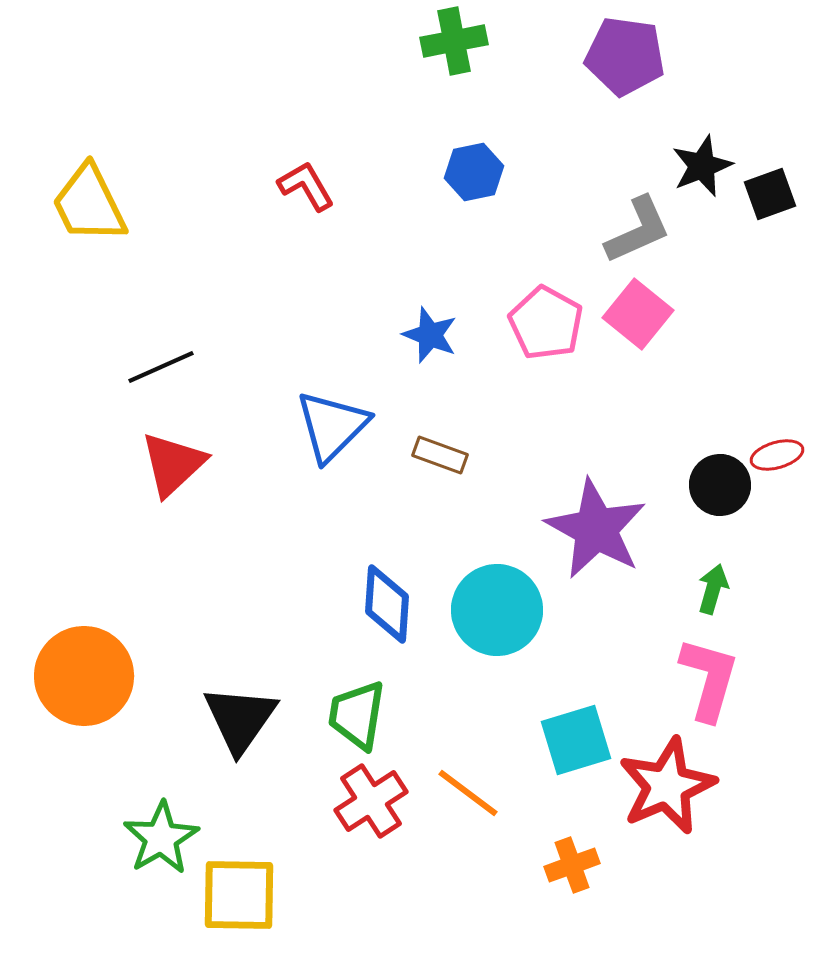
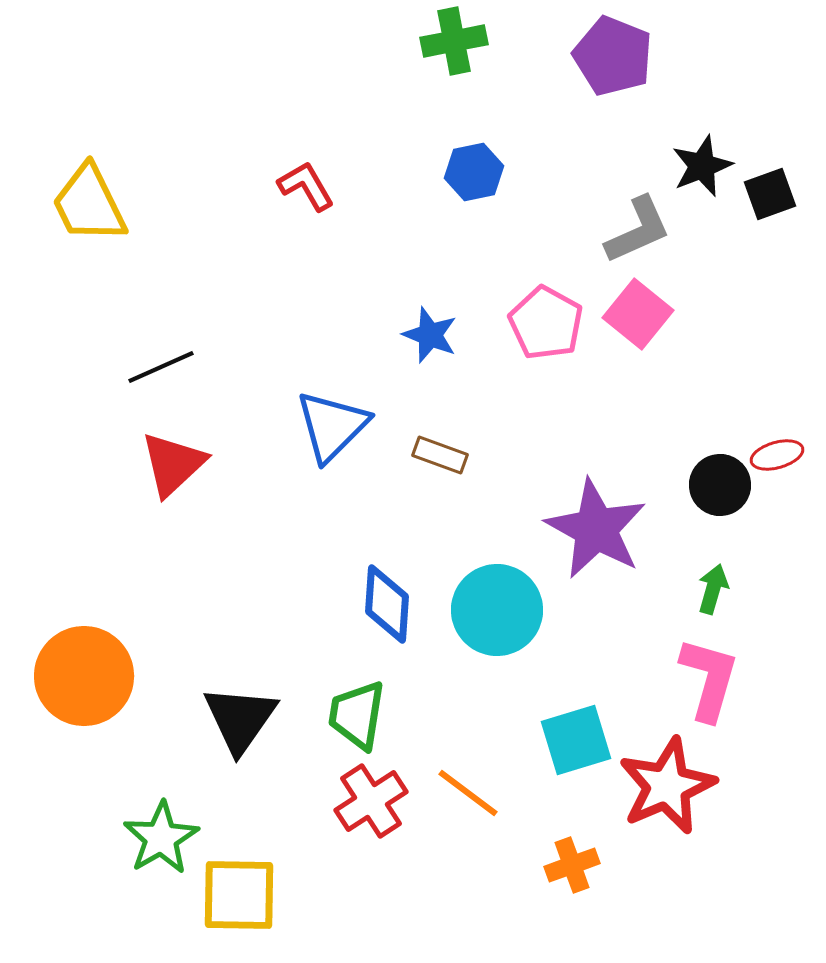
purple pentagon: moved 12 px left; rotated 14 degrees clockwise
